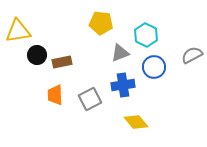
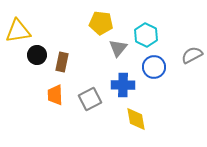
gray triangle: moved 2 px left, 5 px up; rotated 30 degrees counterclockwise
brown rectangle: rotated 66 degrees counterclockwise
blue cross: rotated 10 degrees clockwise
yellow diamond: moved 3 px up; rotated 30 degrees clockwise
